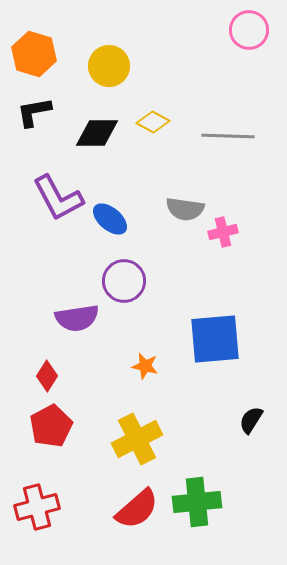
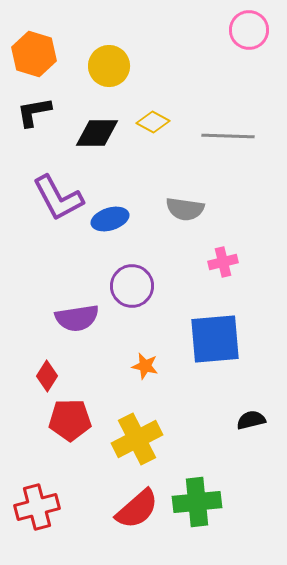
blue ellipse: rotated 57 degrees counterclockwise
pink cross: moved 30 px down
purple circle: moved 8 px right, 5 px down
black semicircle: rotated 44 degrees clockwise
red pentagon: moved 19 px right, 6 px up; rotated 27 degrees clockwise
